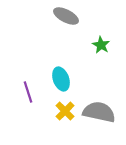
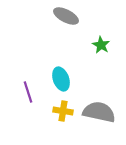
yellow cross: moved 2 px left; rotated 36 degrees counterclockwise
